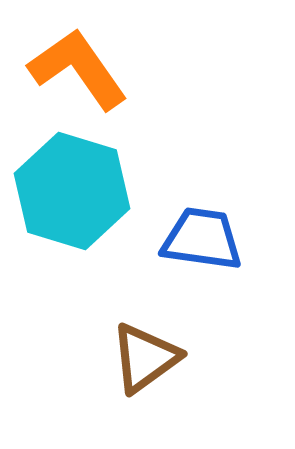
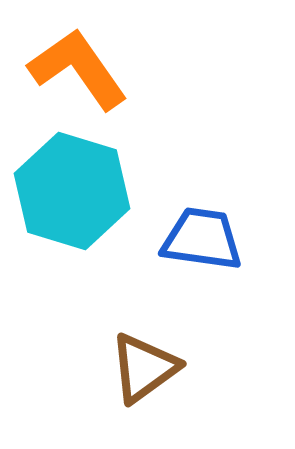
brown triangle: moved 1 px left, 10 px down
